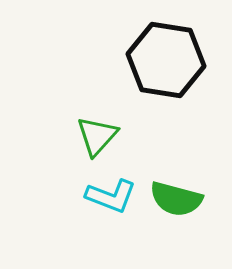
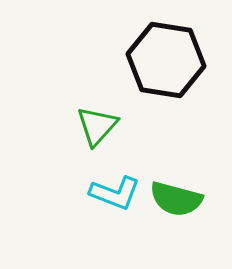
green triangle: moved 10 px up
cyan L-shape: moved 4 px right, 3 px up
